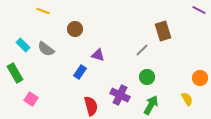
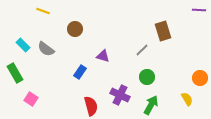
purple line: rotated 24 degrees counterclockwise
purple triangle: moved 5 px right, 1 px down
